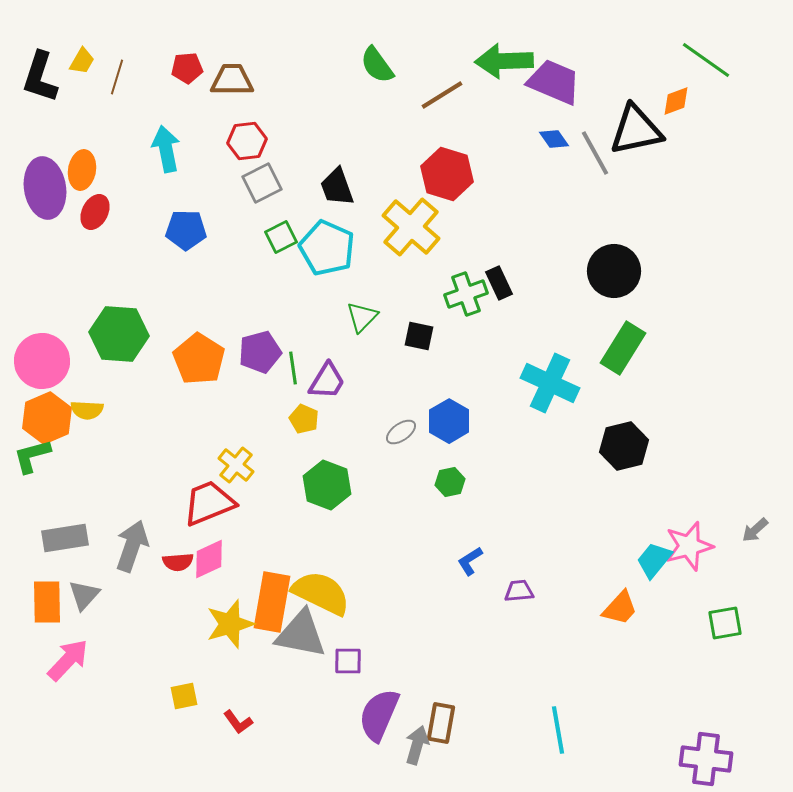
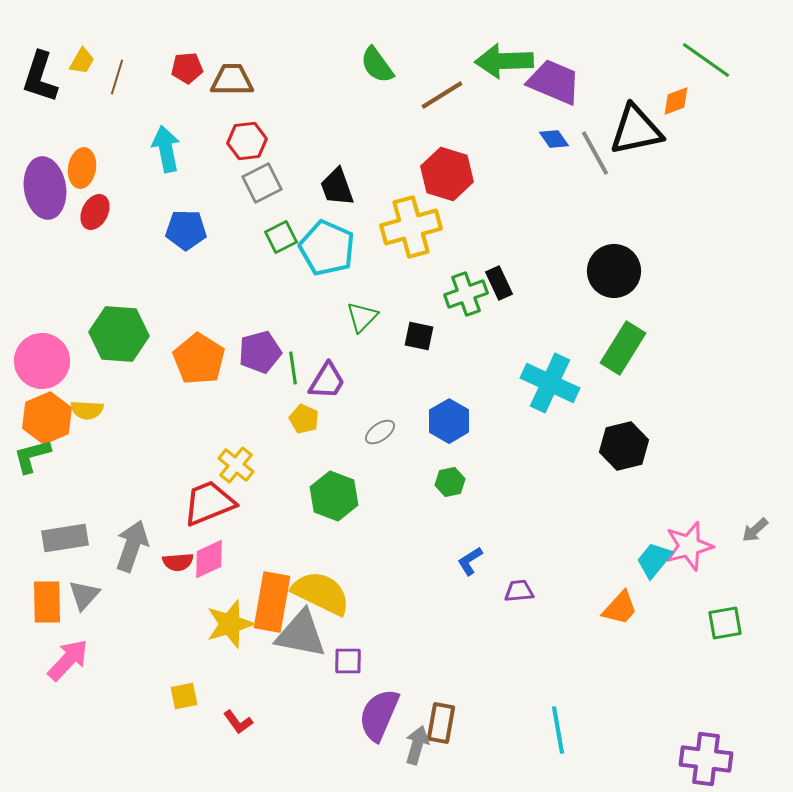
orange ellipse at (82, 170): moved 2 px up
yellow cross at (411, 227): rotated 34 degrees clockwise
gray ellipse at (401, 432): moved 21 px left
green hexagon at (327, 485): moved 7 px right, 11 px down
